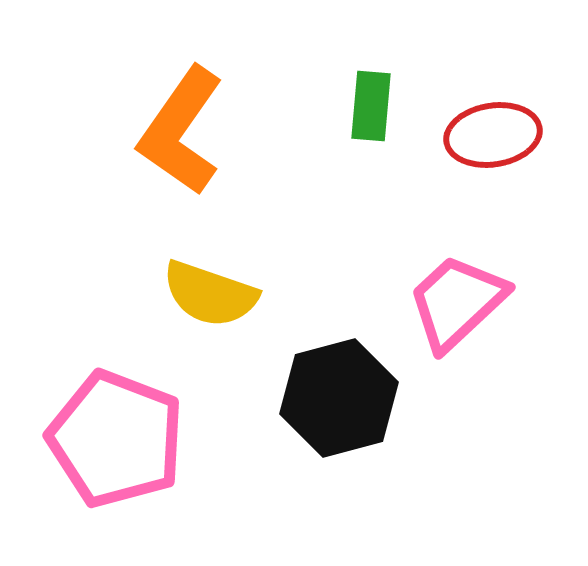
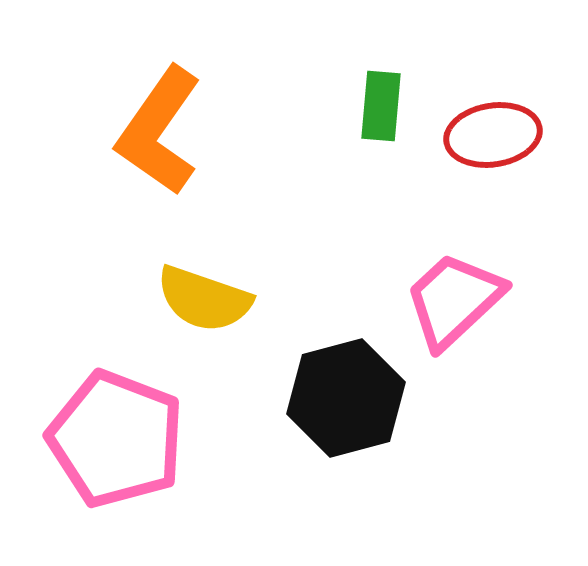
green rectangle: moved 10 px right
orange L-shape: moved 22 px left
yellow semicircle: moved 6 px left, 5 px down
pink trapezoid: moved 3 px left, 2 px up
black hexagon: moved 7 px right
